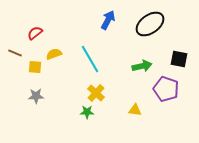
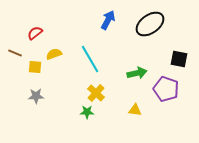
green arrow: moved 5 px left, 7 px down
